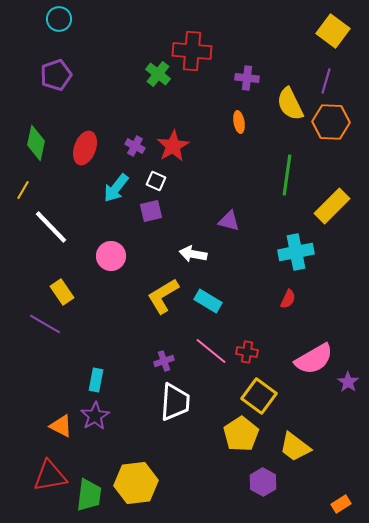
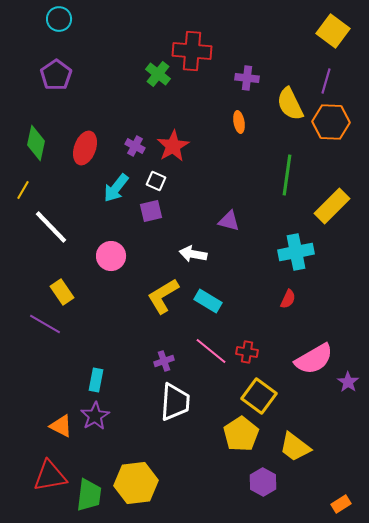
purple pentagon at (56, 75): rotated 16 degrees counterclockwise
